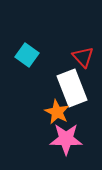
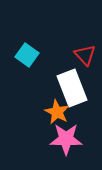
red triangle: moved 2 px right, 2 px up
